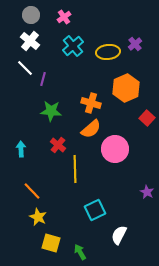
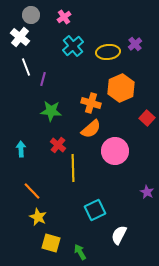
white cross: moved 10 px left, 4 px up
white line: moved 1 px right, 1 px up; rotated 24 degrees clockwise
orange hexagon: moved 5 px left
pink circle: moved 2 px down
yellow line: moved 2 px left, 1 px up
